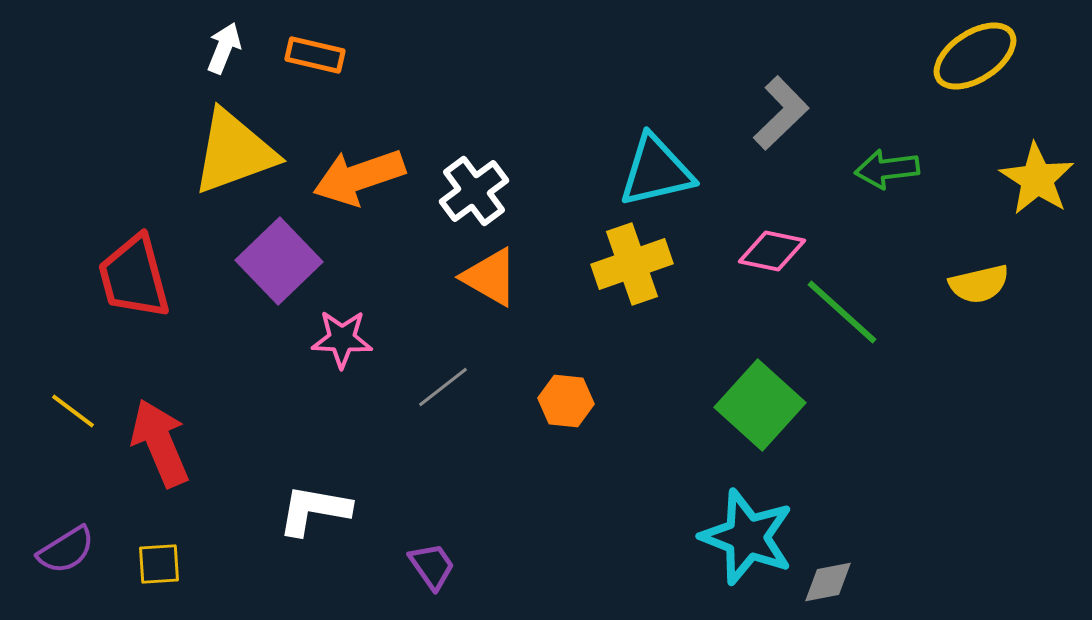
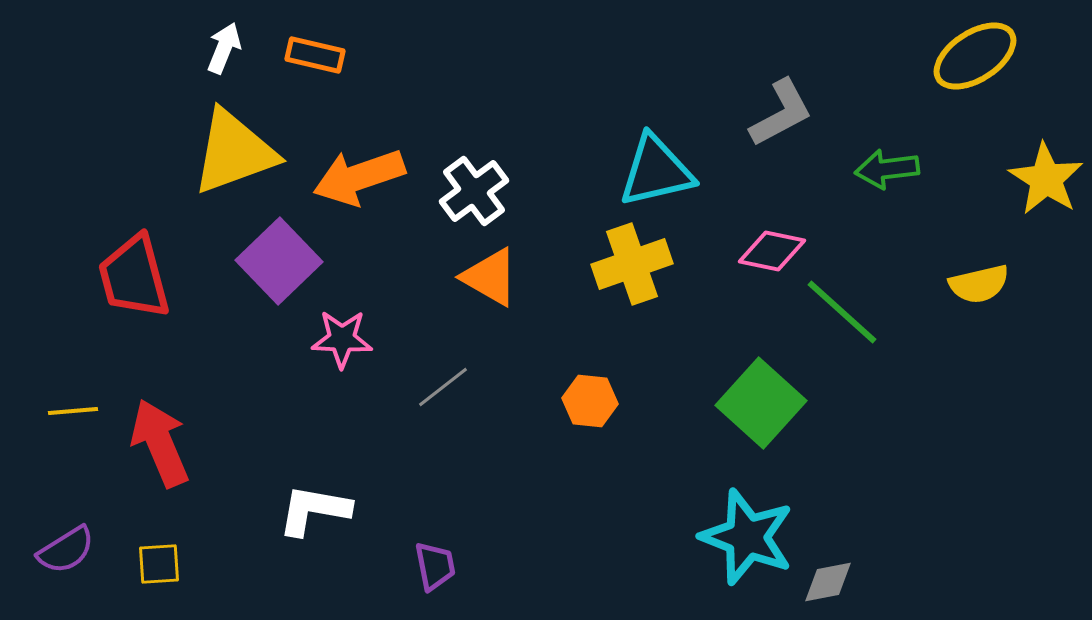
gray L-shape: rotated 16 degrees clockwise
yellow star: moved 9 px right
orange hexagon: moved 24 px right
green square: moved 1 px right, 2 px up
yellow line: rotated 42 degrees counterclockwise
purple trapezoid: moved 3 px right; rotated 24 degrees clockwise
